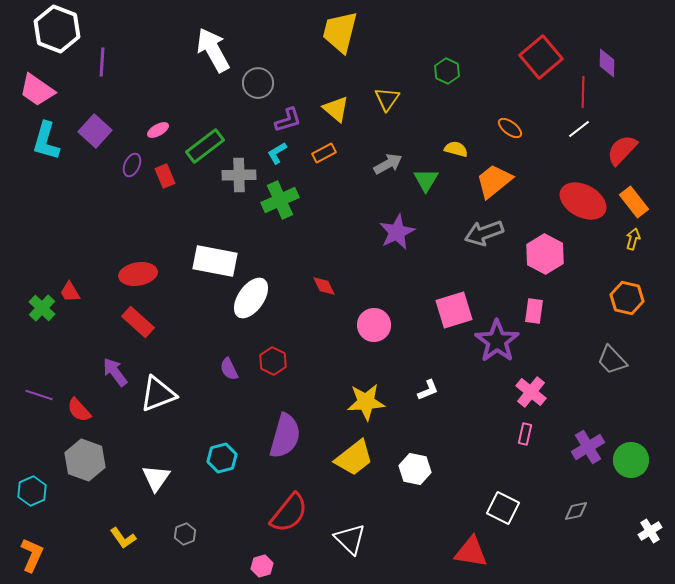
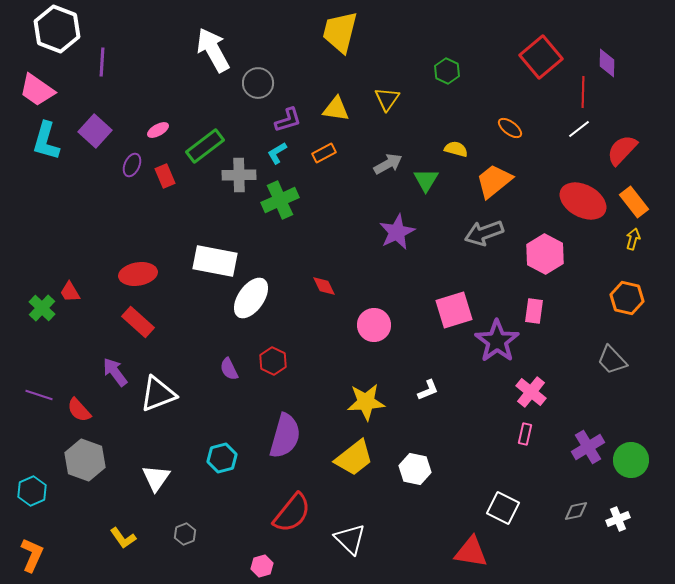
yellow triangle at (336, 109): rotated 32 degrees counterclockwise
red semicircle at (289, 513): moved 3 px right
white cross at (650, 531): moved 32 px left, 12 px up; rotated 10 degrees clockwise
